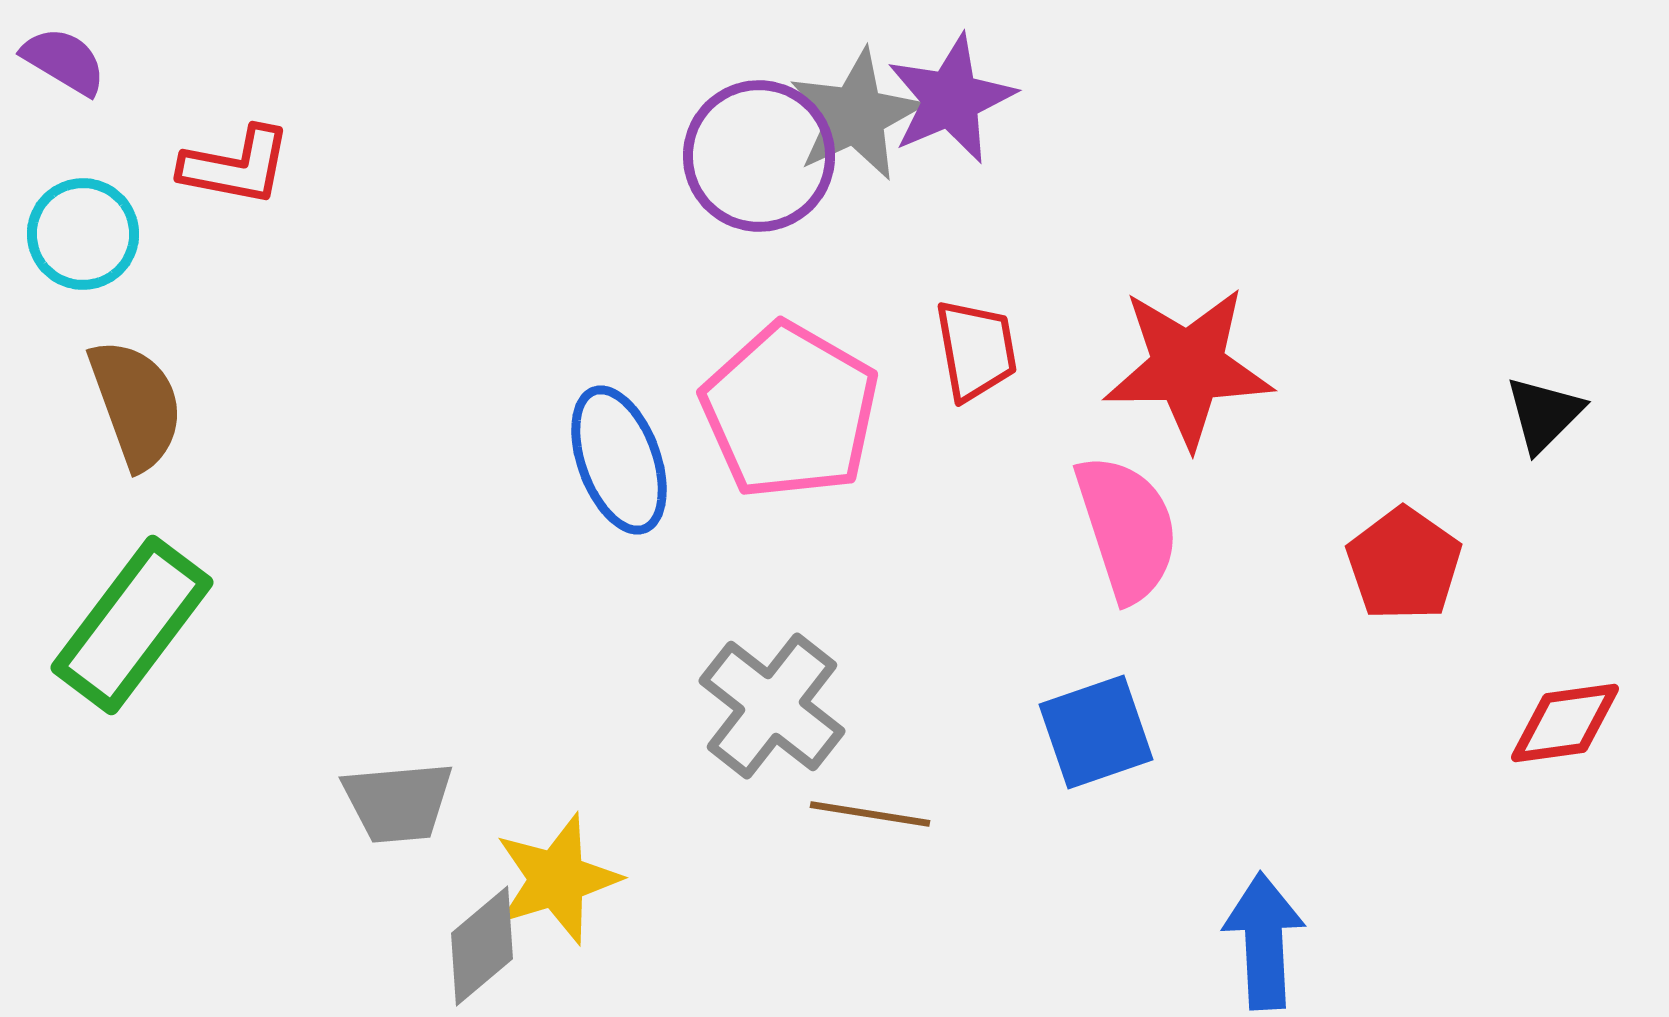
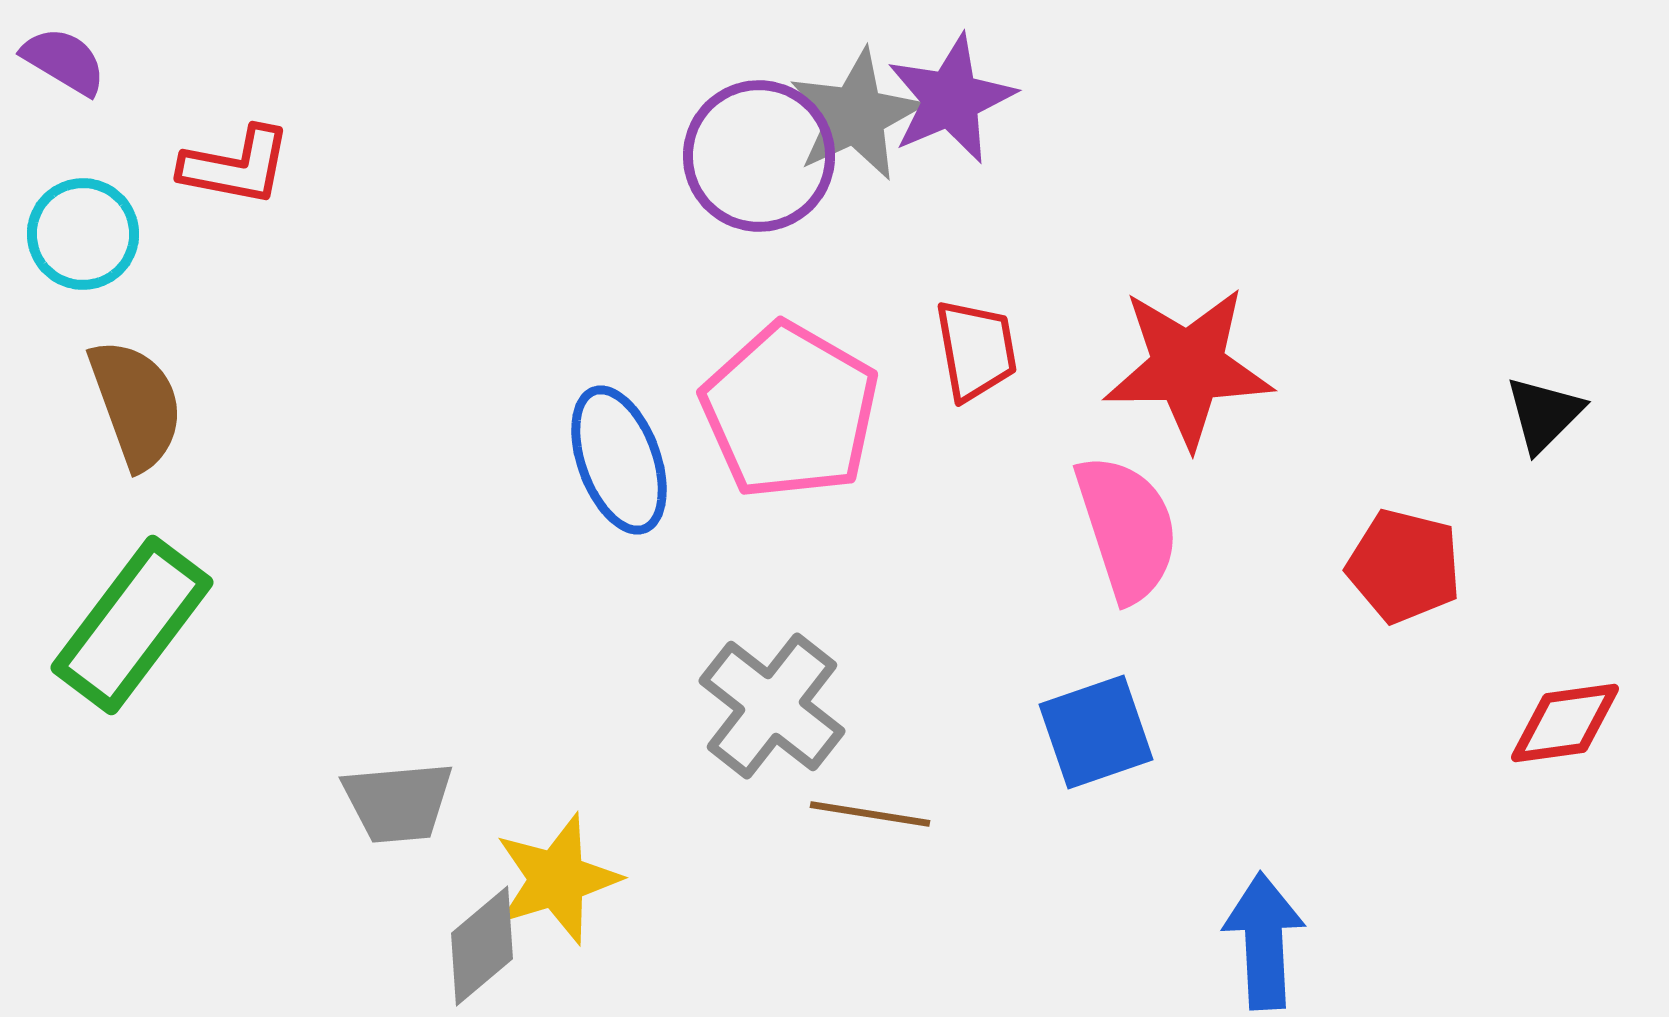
red pentagon: moved 2 px down; rotated 21 degrees counterclockwise
